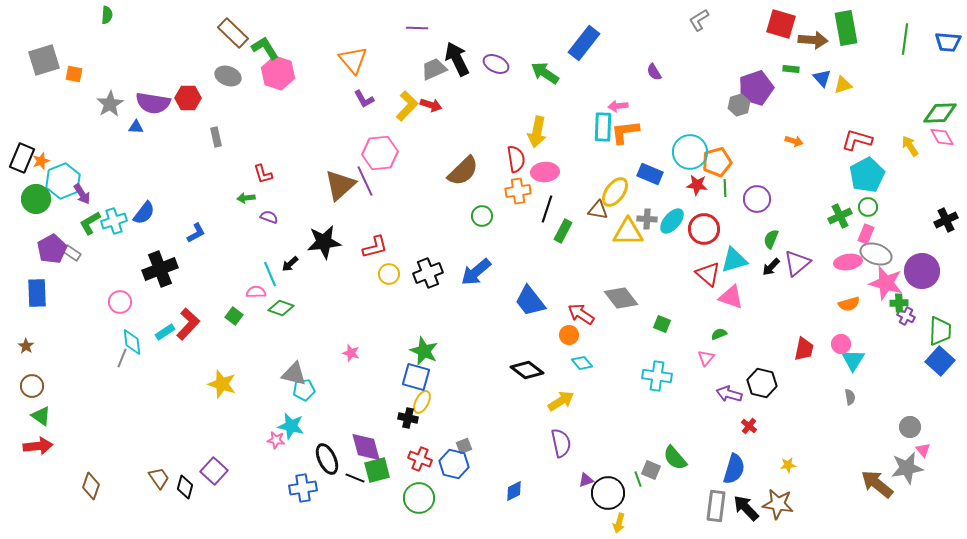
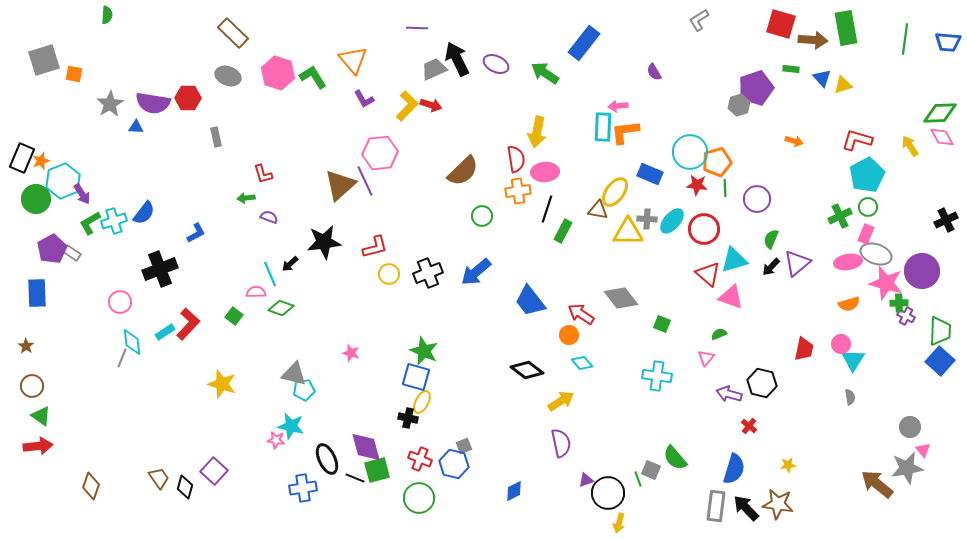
green L-shape at (265, 48): moved 48 px right, 29 px down
